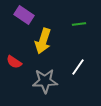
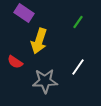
purple rectangle: moved 2 px up
green line: moved 1 px left, 2 px up; rotated 48 degrees counterclockwise
yellow arrow: moved 4 px left
red semicircle: moved 1 px right
